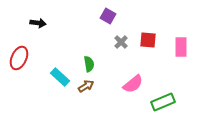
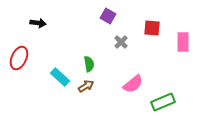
red square: moved 4 px right, 12 px up
pink rectangle: moved 2 px right, 5 px up
